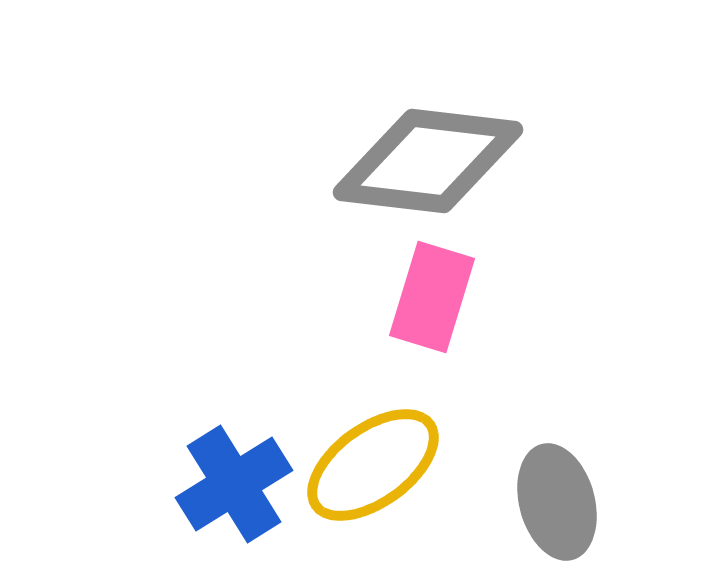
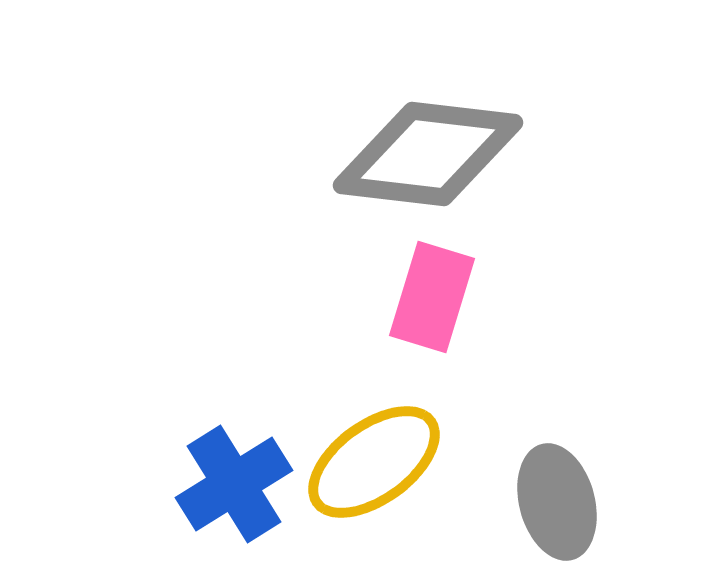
gray diamond: moved 7 px up
yellow ellipse: moved 1 px right, 3 px up
